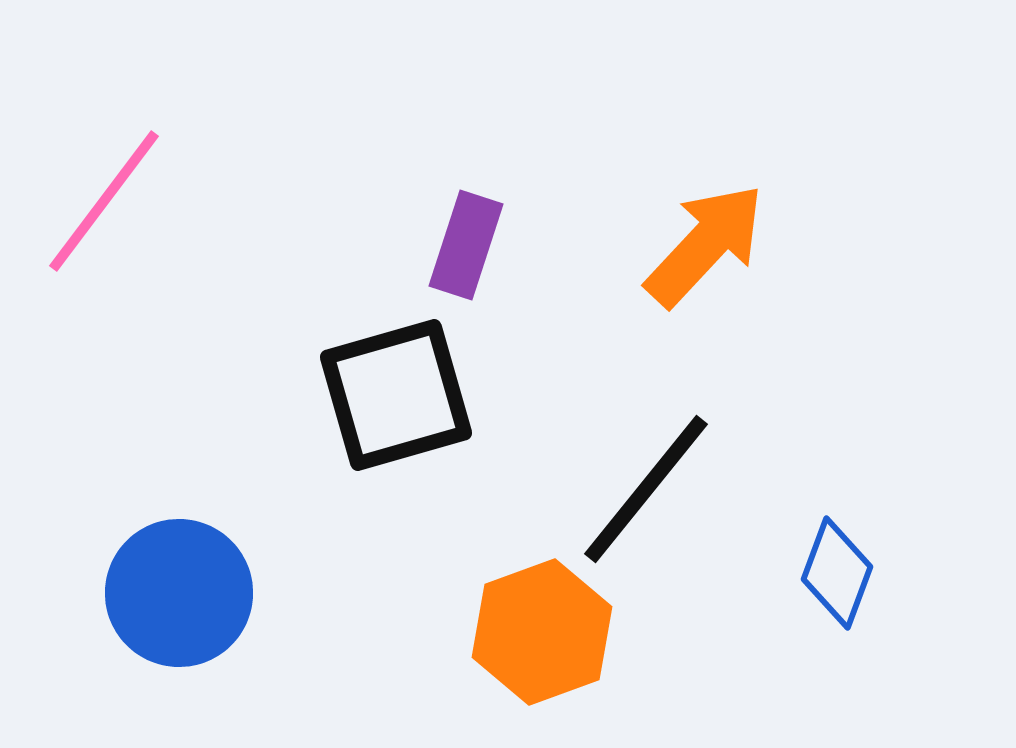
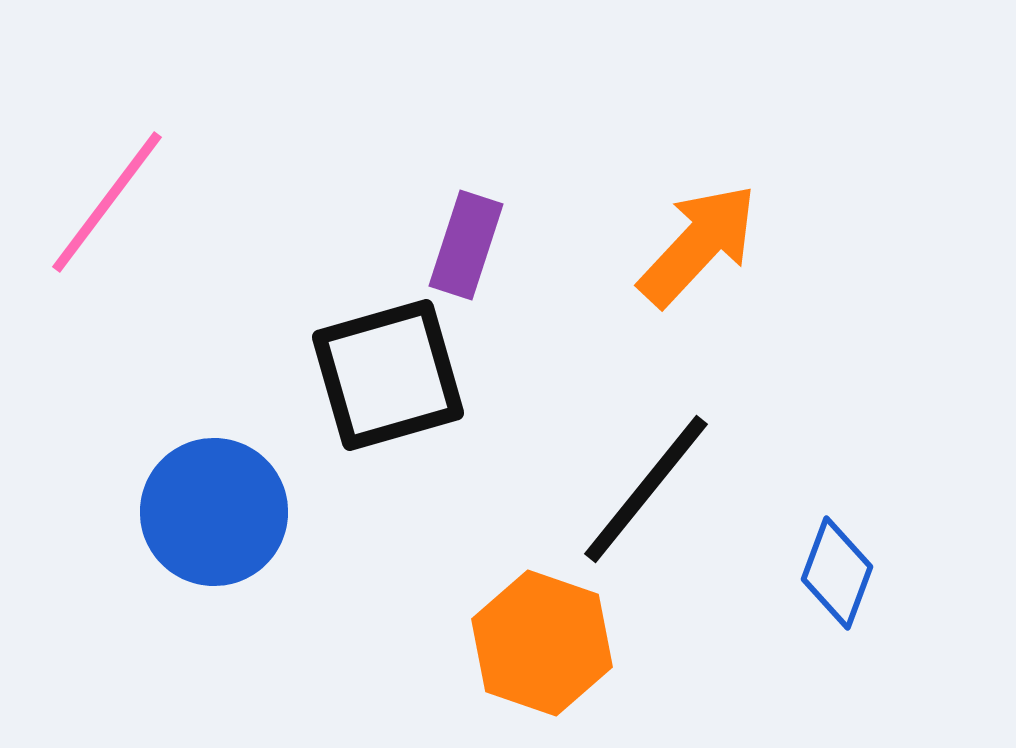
pink line: moved 3 px right, 1 px down
orange arrow: moved 7 px left
black square: moved 8 px left, 20 px up
blue circle: moved 35 px right, 81 px up
orange hexagon: moved 11 px down; rotated 21 degrees counterclockwise
